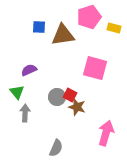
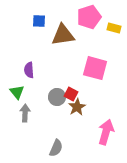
blue square: moved 6 px up
purple semicircle: rotated 70 degrees counterclockwise
red square: moved 1 px right, 1 px up
brown star: rotated 24 degrees clockwise
pink arrow: moved 1 px up
